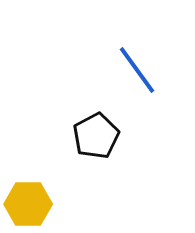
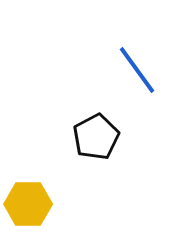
black pentagon: moved 1 px down
